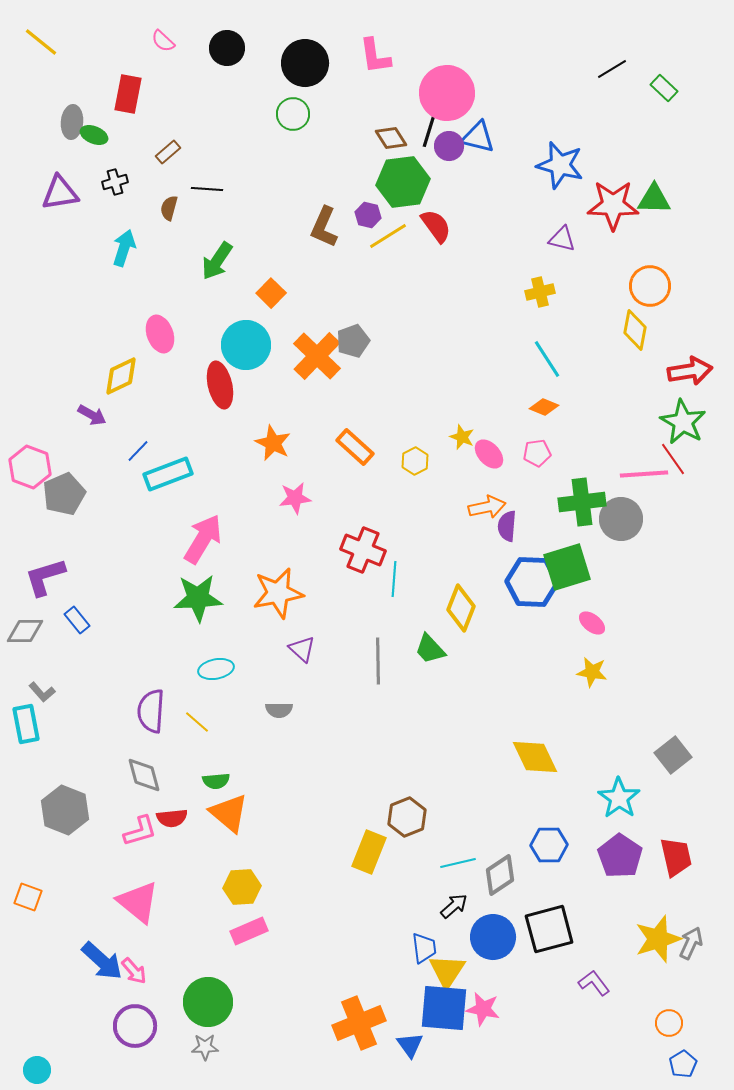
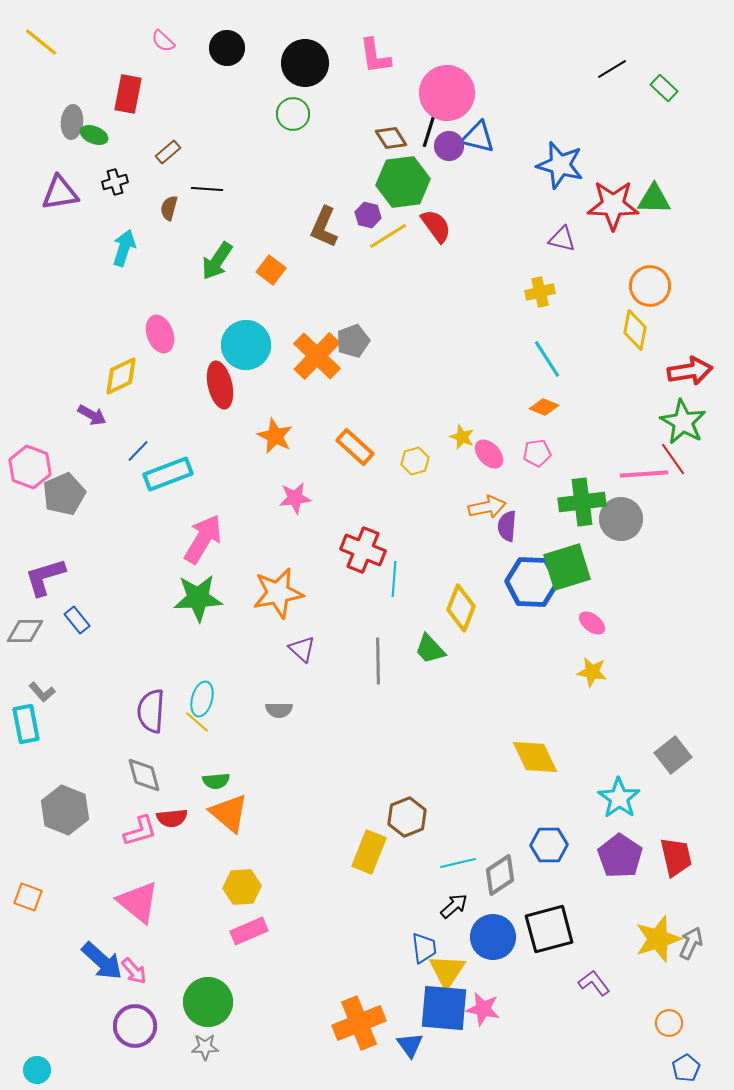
orange square at (271, 293): moved 23 px up; rotated 8 degrees counterclockwise
orange star at (273, 443): moved 2 px right, 7 px up
yellow hexagon at (415, 461): rotated 12 degrees clockwise
cyan ellipse at (216, 669): moved 14 px left, 30 px down; rotated 64 degrees counterclockwise
blue pentagon at (683, 1064): moved 3 px right, 4 px down
